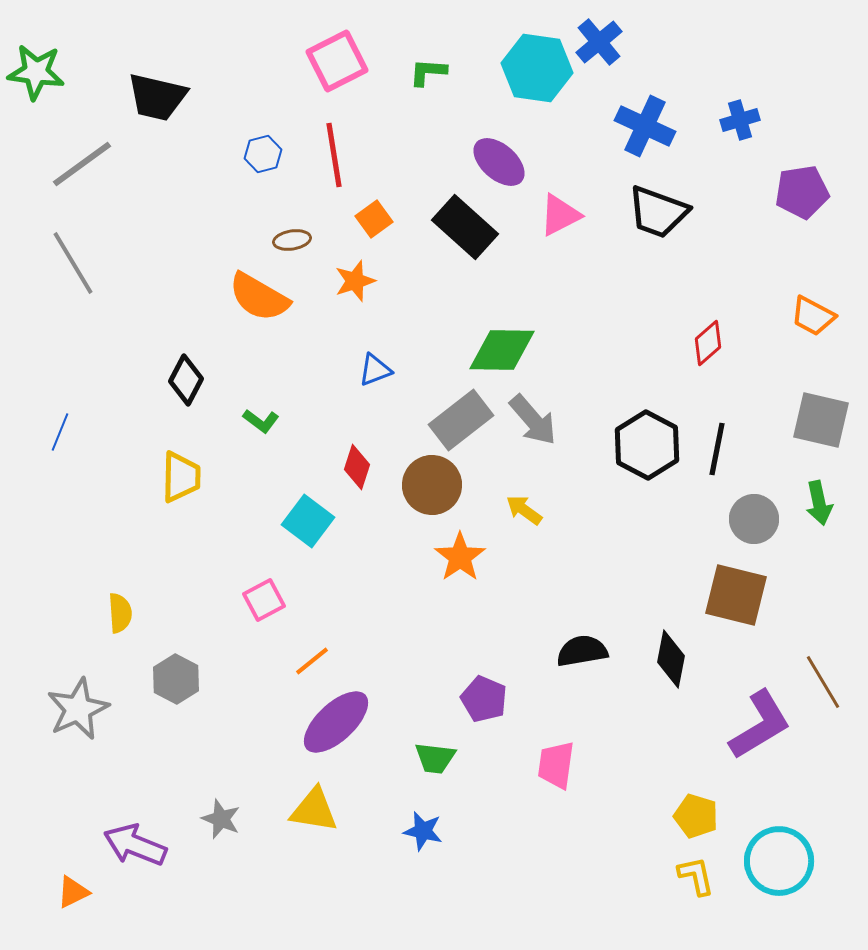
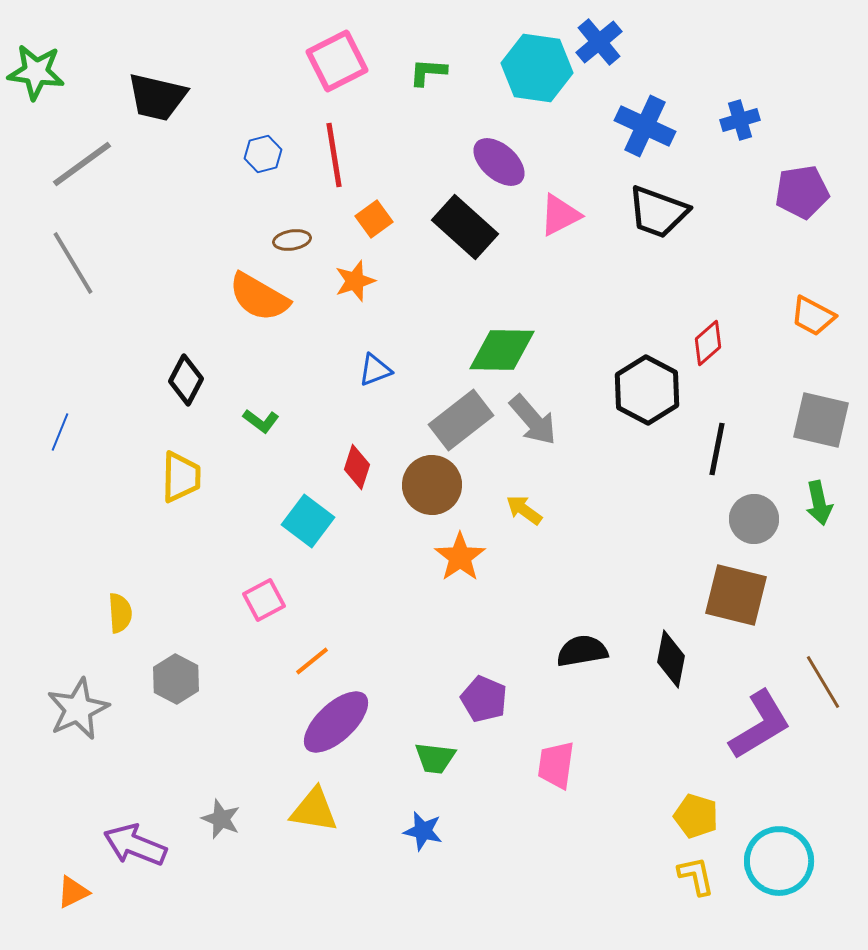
black hexagon at (647, 445): moved 55 px up
